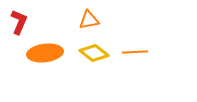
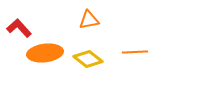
red L-shape: moved 6 px down; rotated 65 degrees counterclockwise
yellow diamond: moved 6 px left, 6 px down
